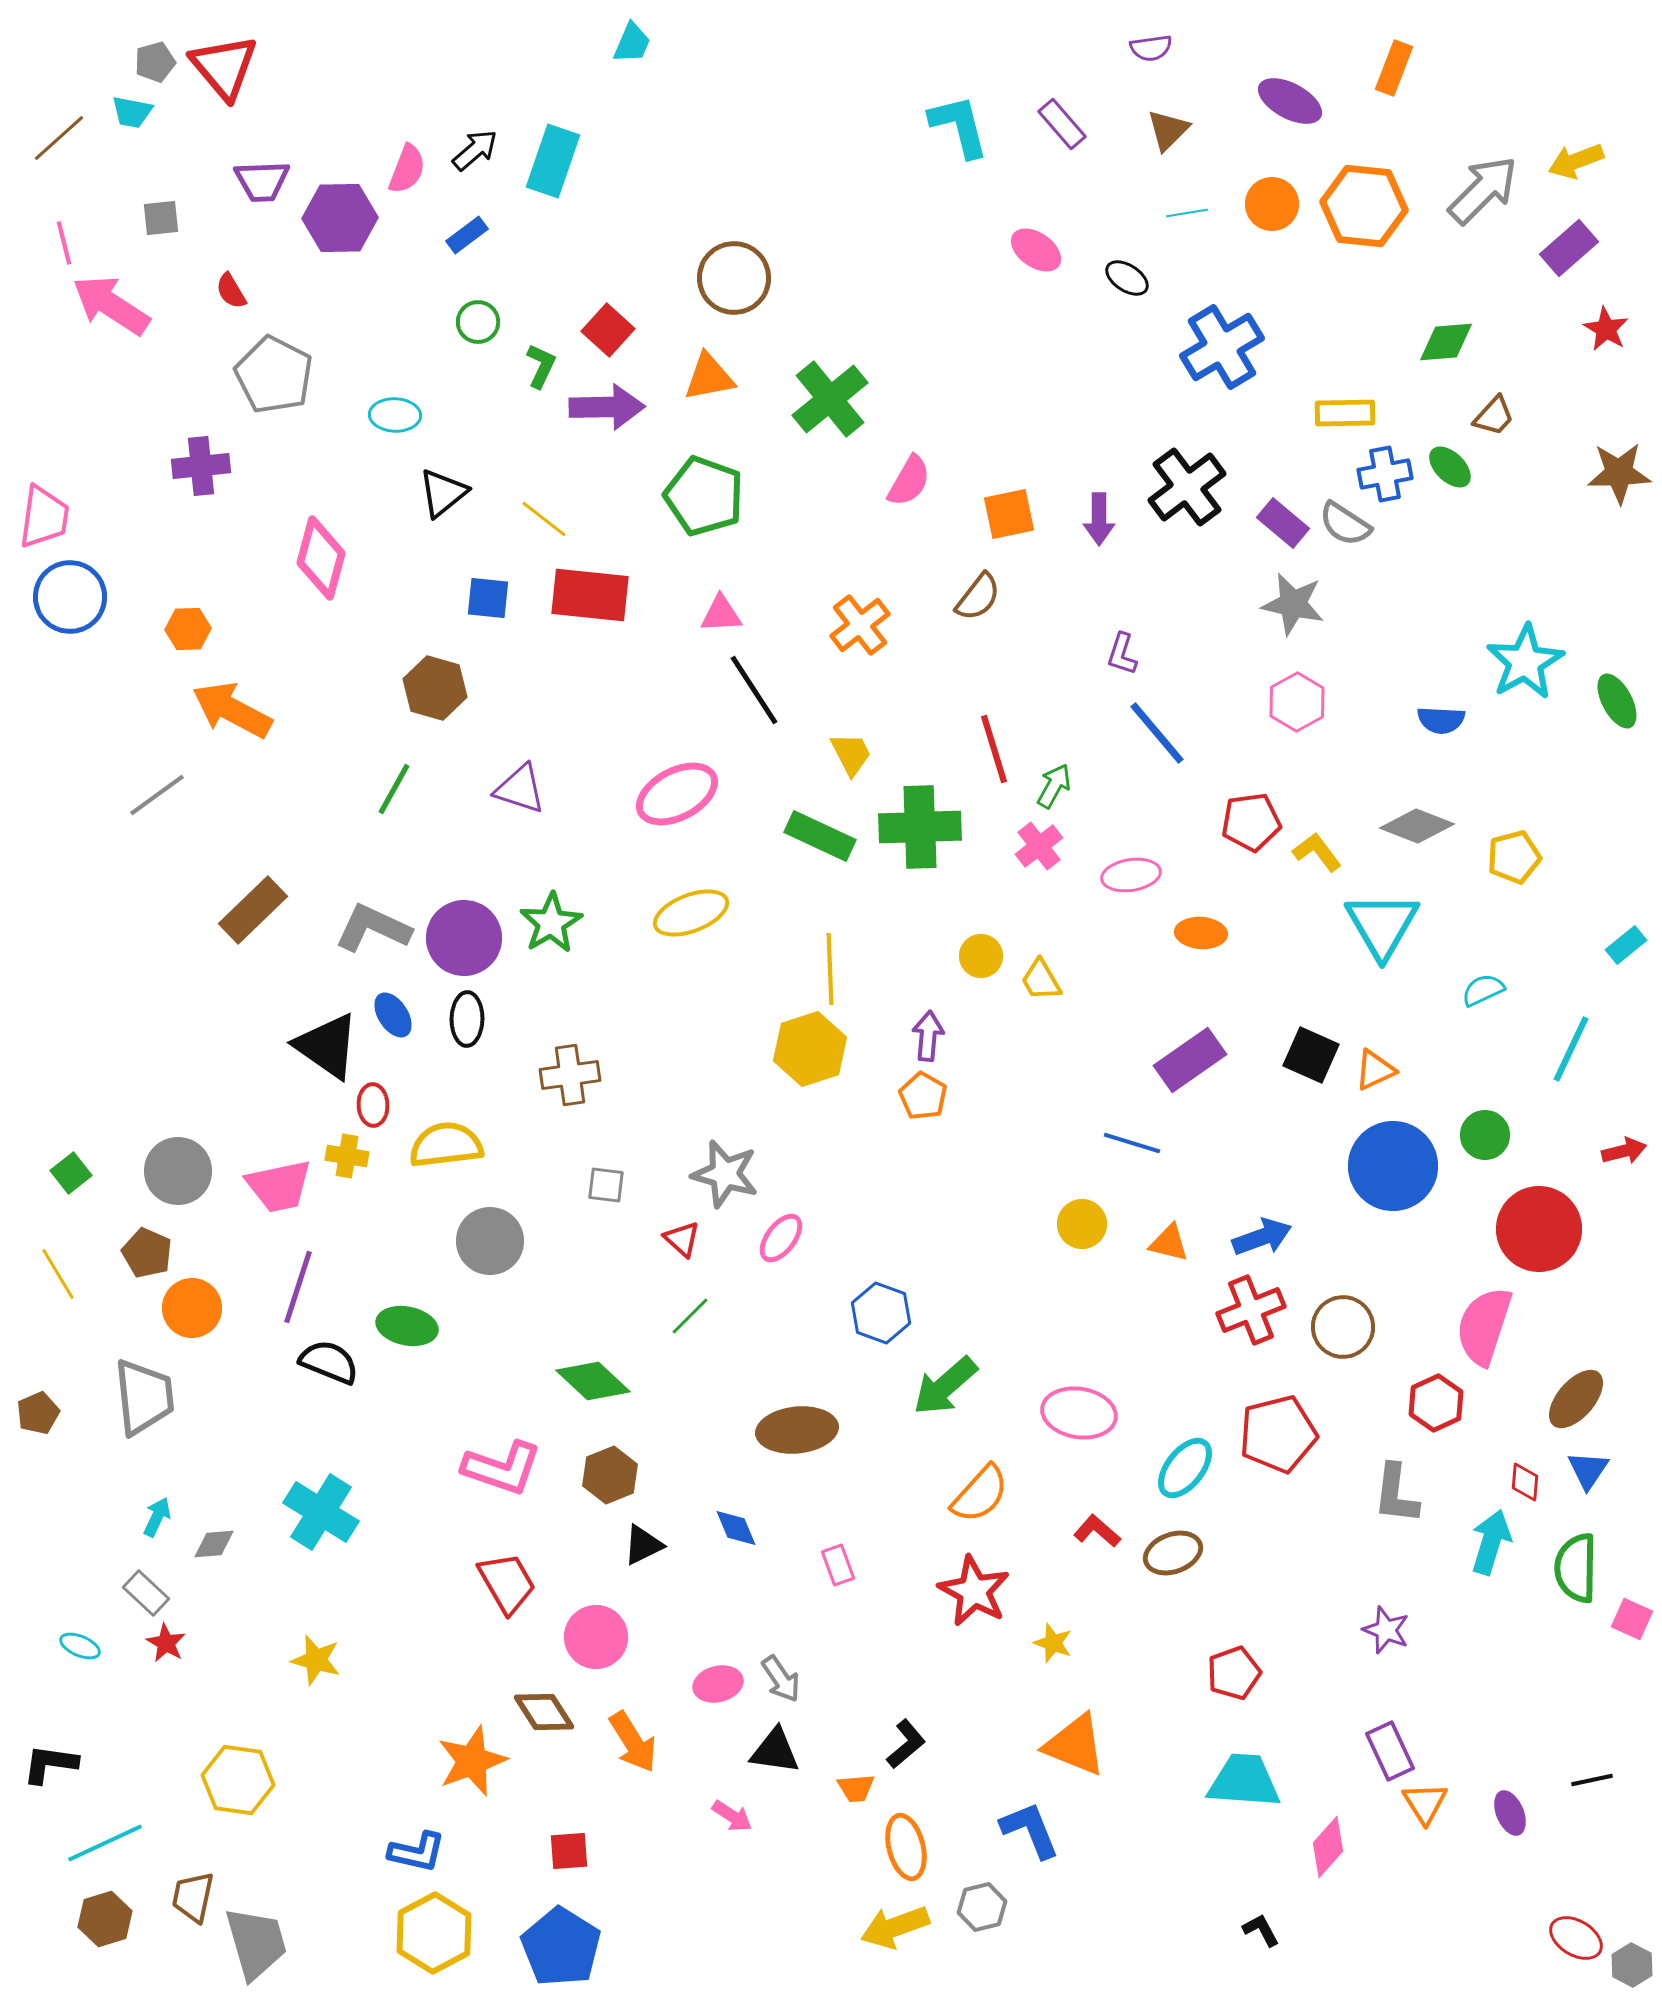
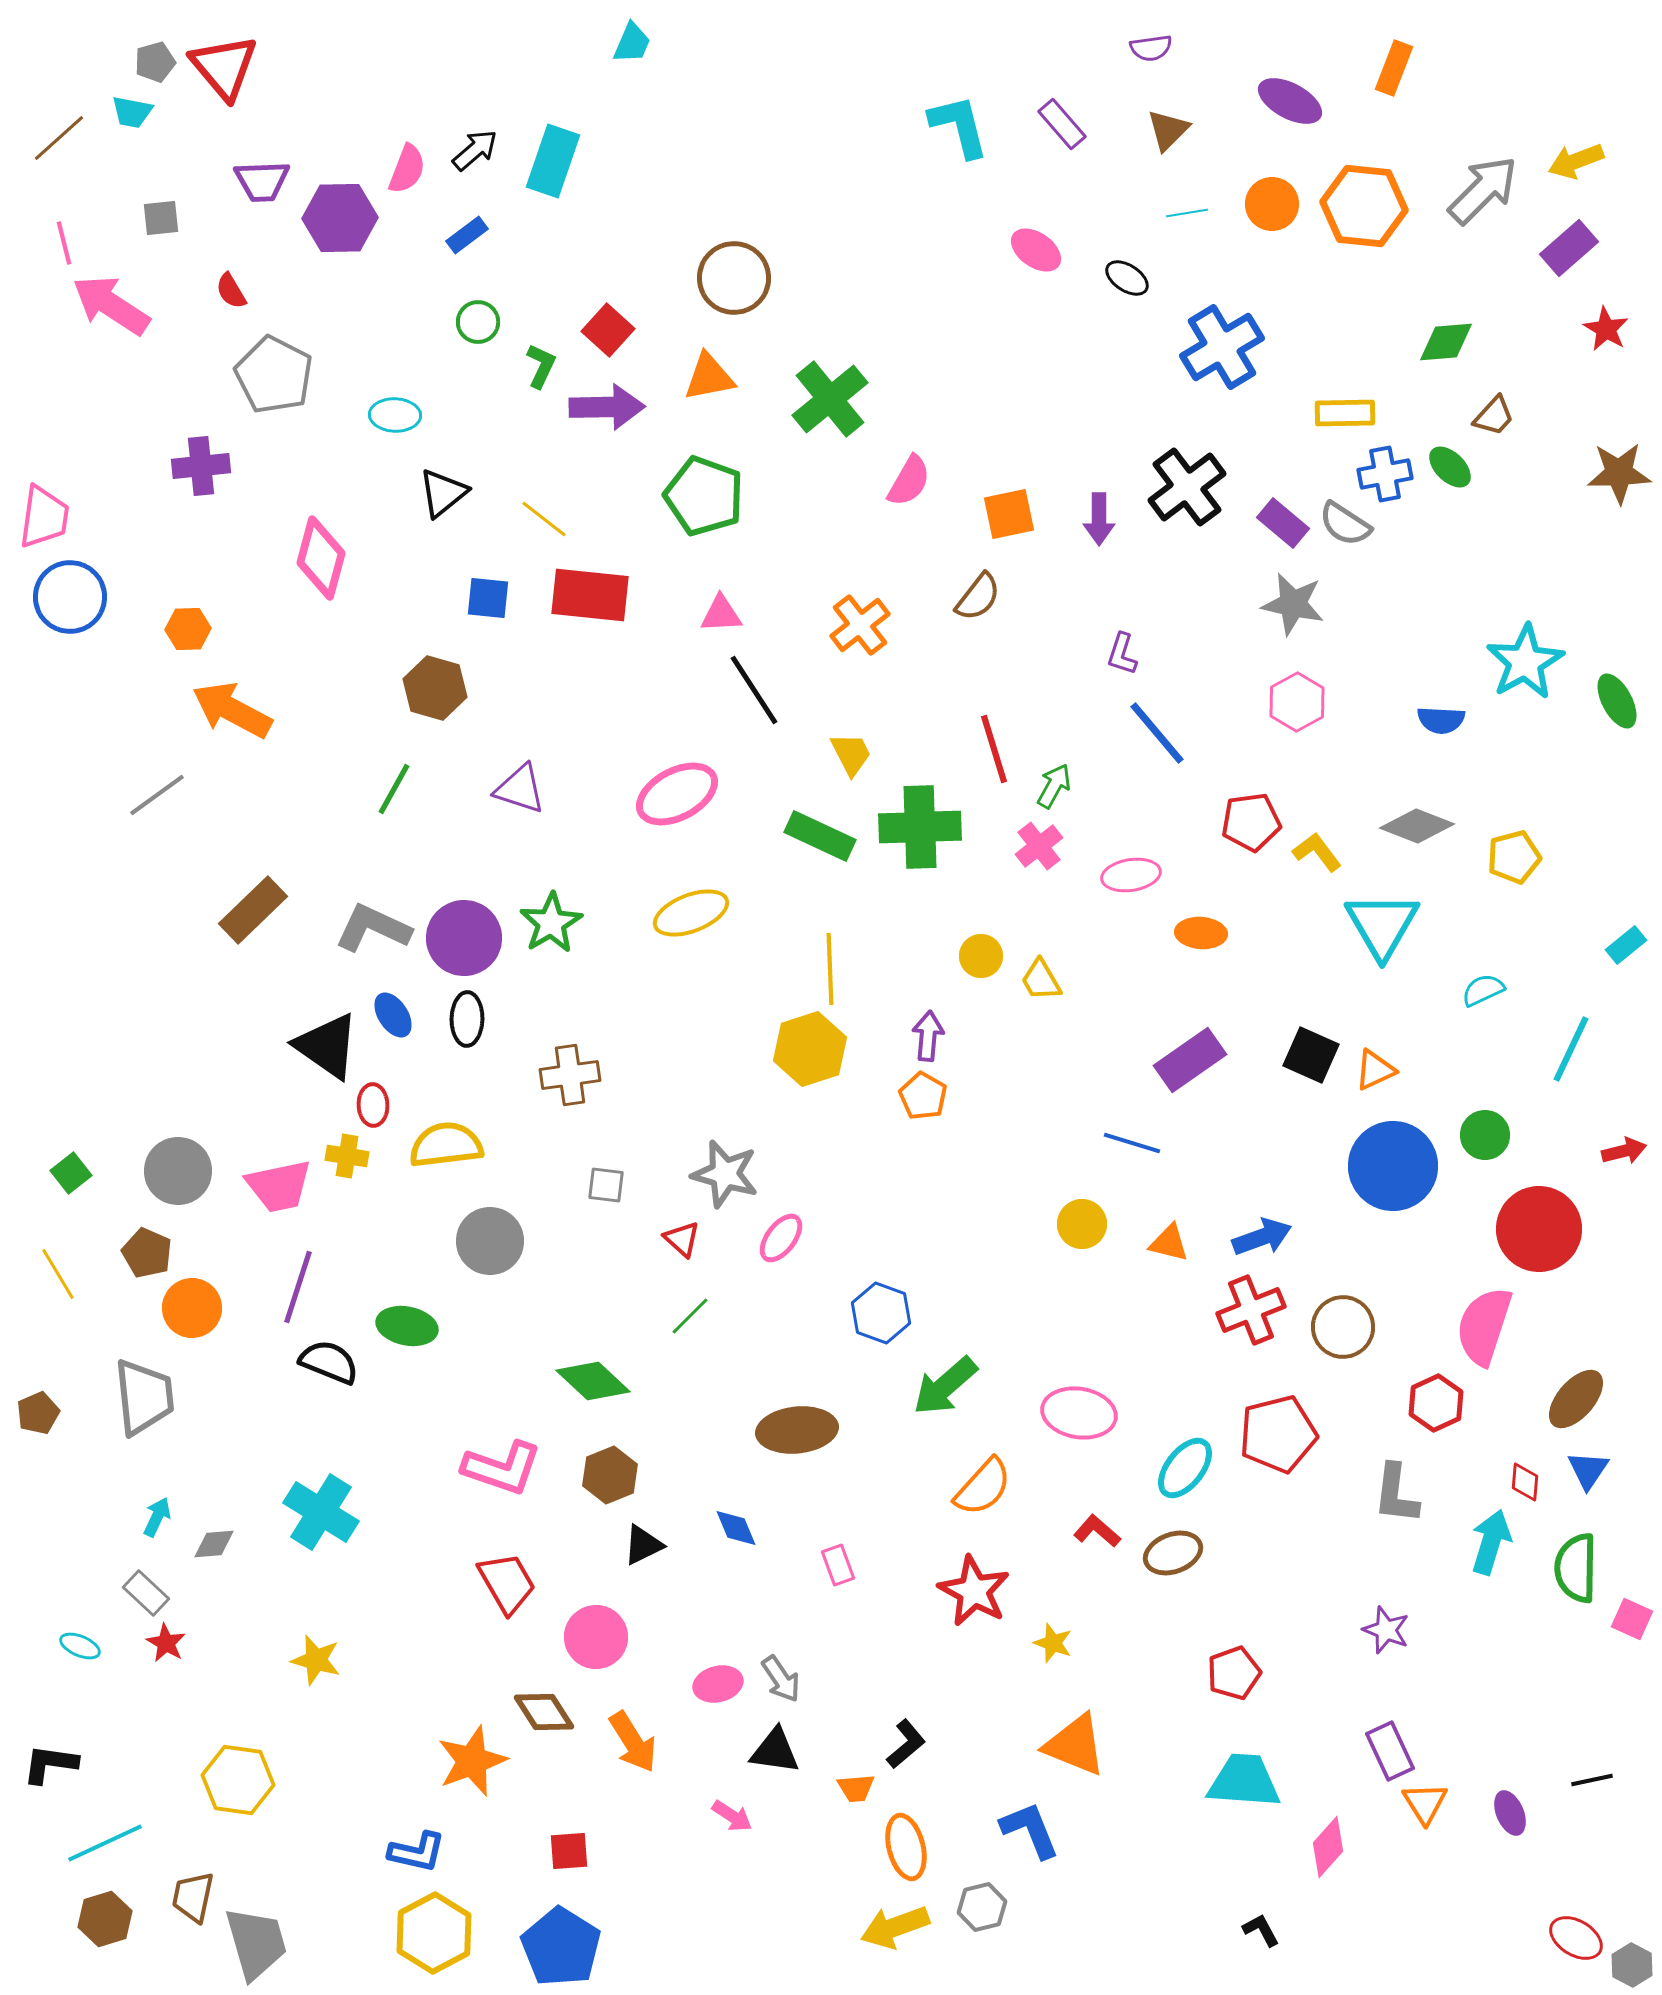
orange semicircle at (980, 1494): moved 3 px right, 7 px up
